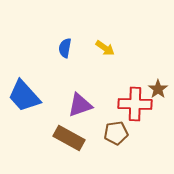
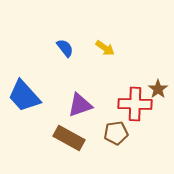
blue semicircle: rotated 132 degrees clockwise
